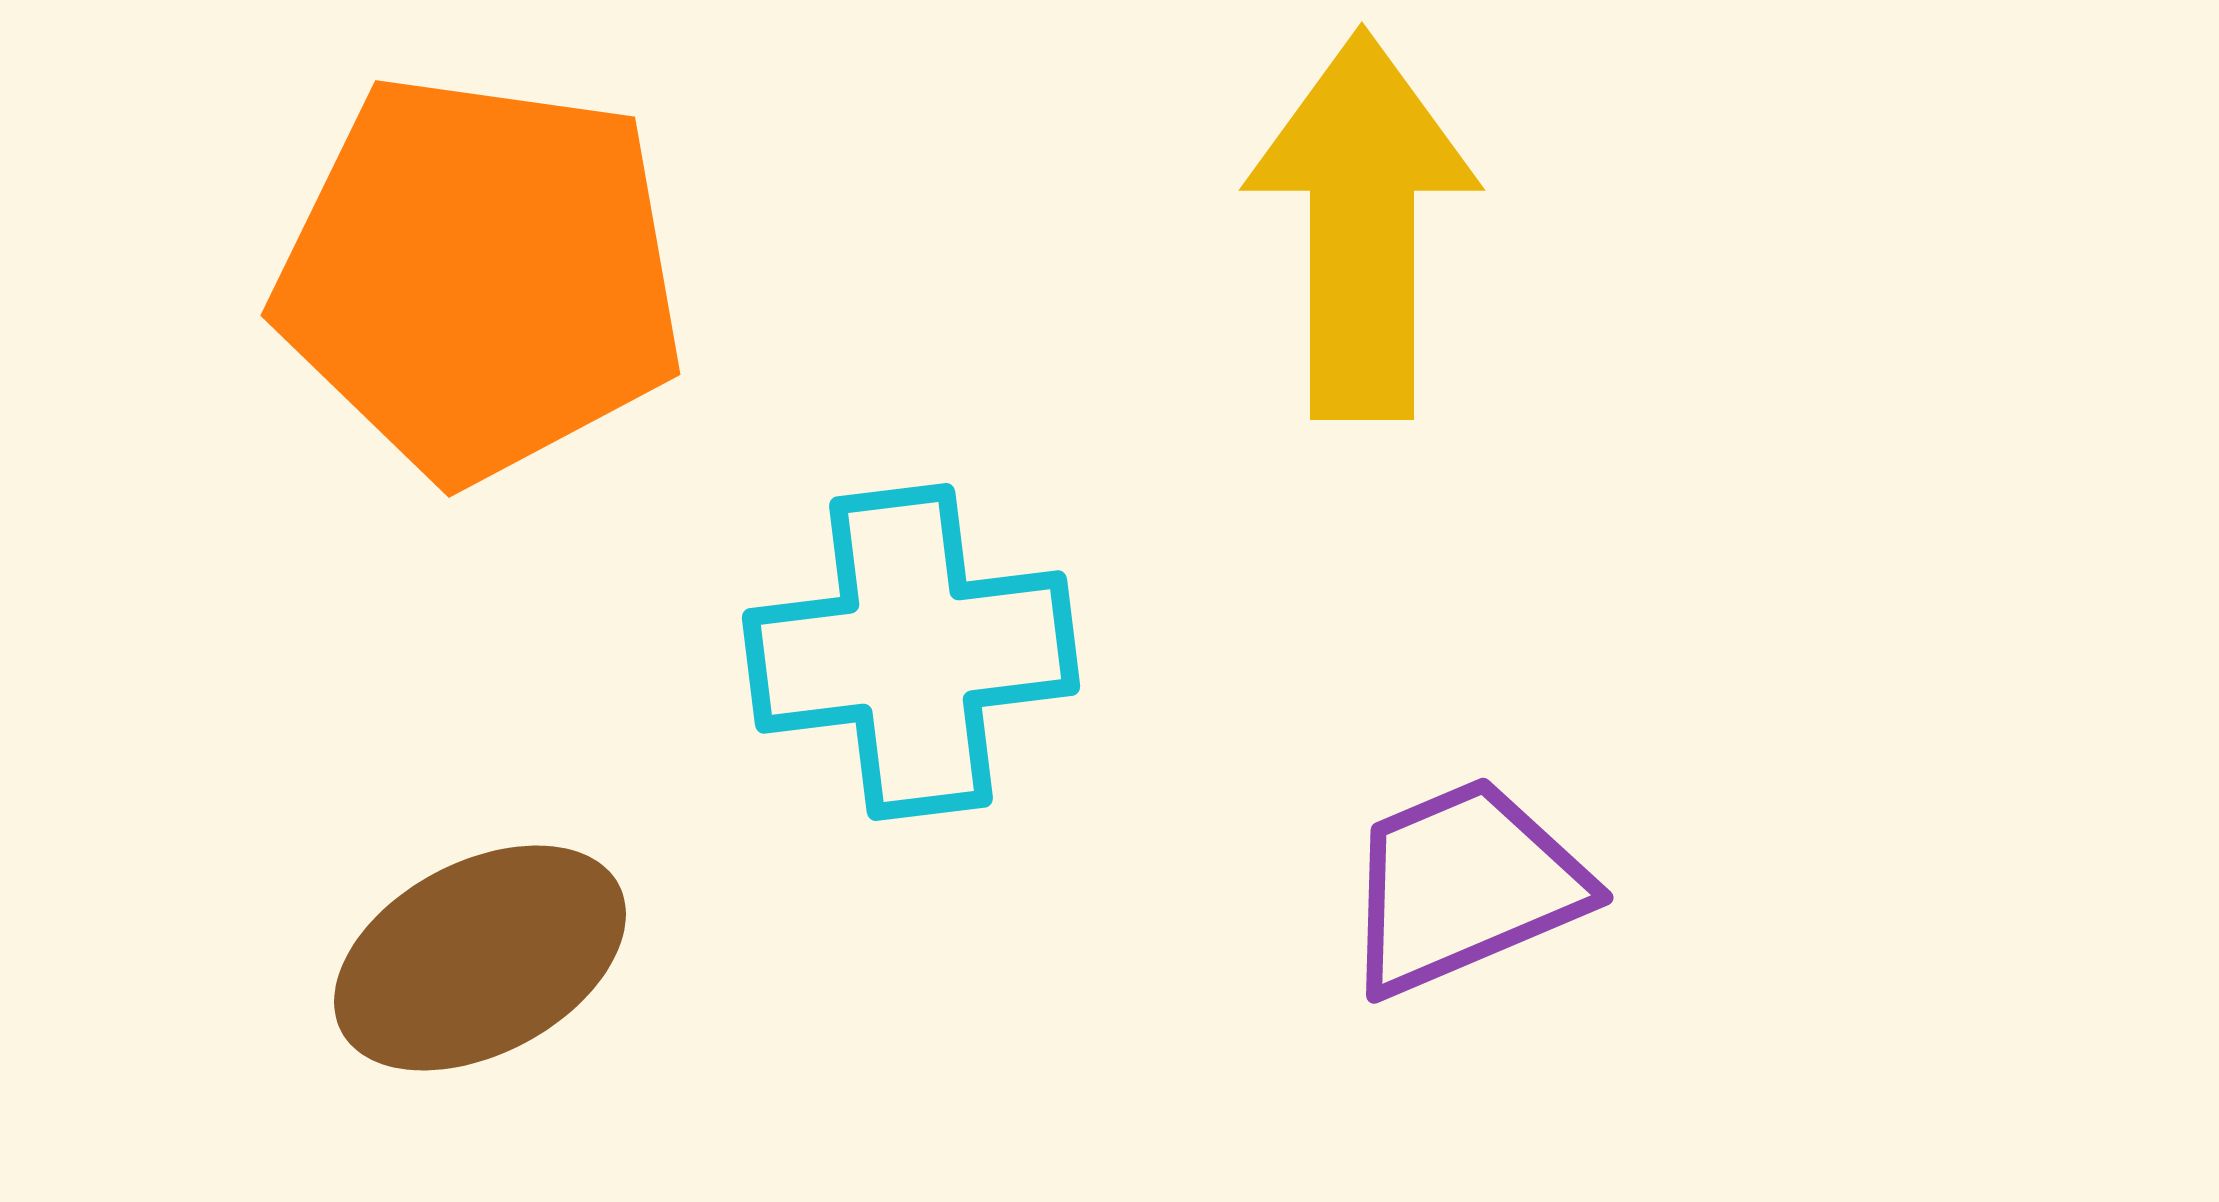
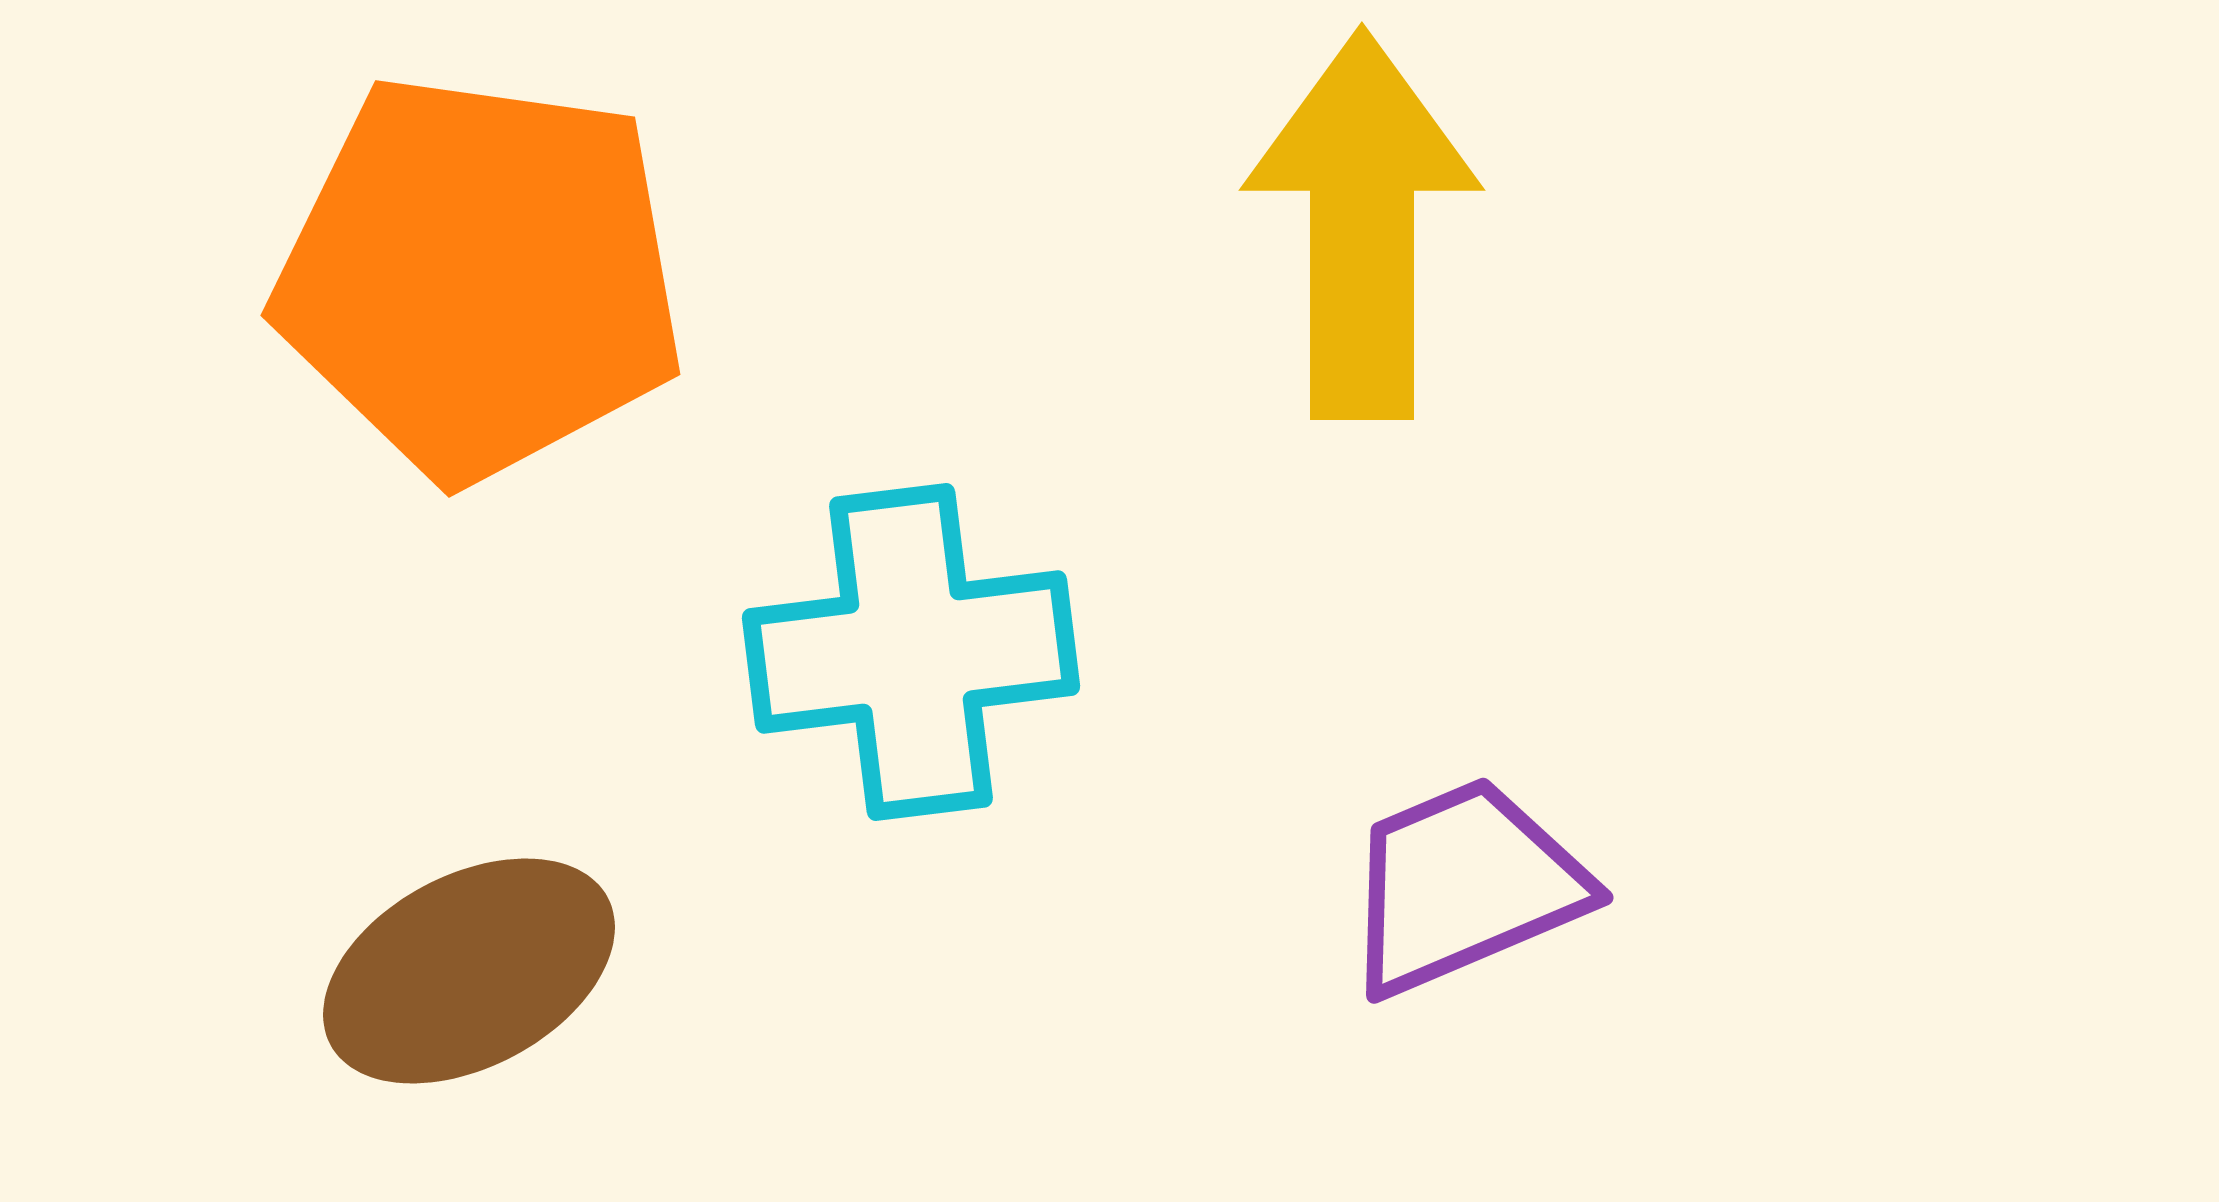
brown ellipse: moved 11 px left, 13 px down
